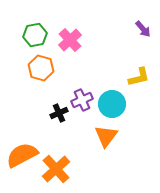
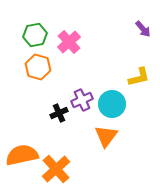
pink cross: moved 1 px left, 2 px down
orange hexagon: moved 3 px left, 1 px up
orange semicircle: rotated 16 degrees clockwise
